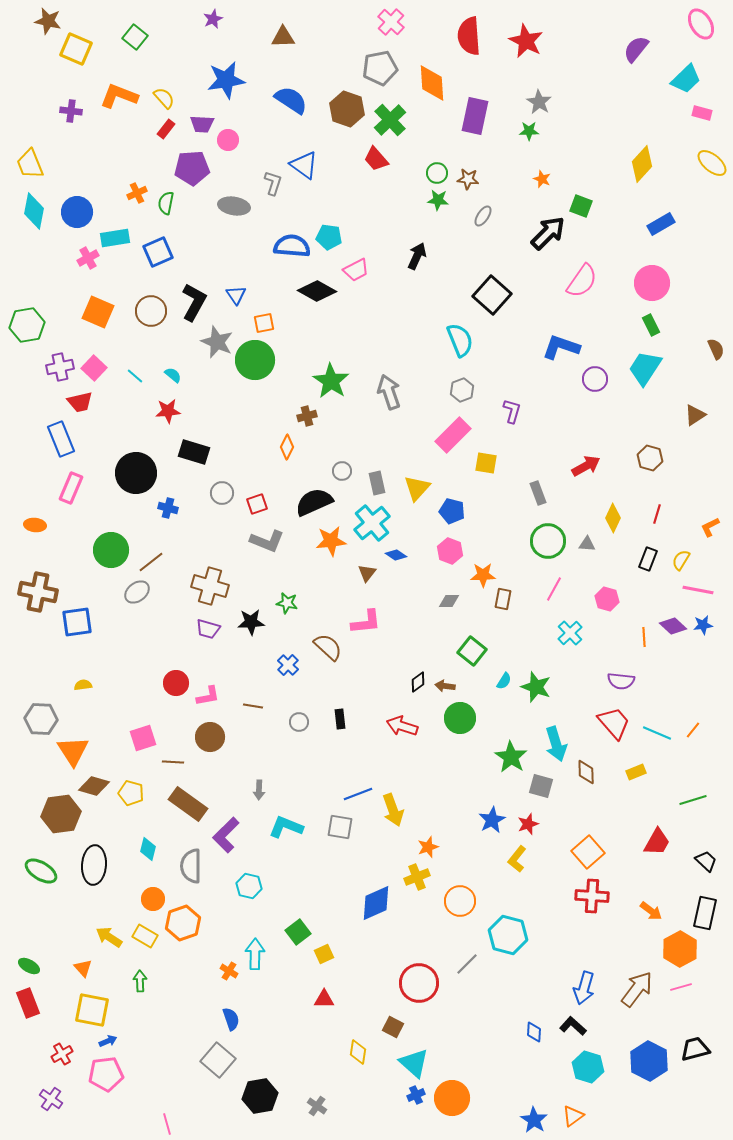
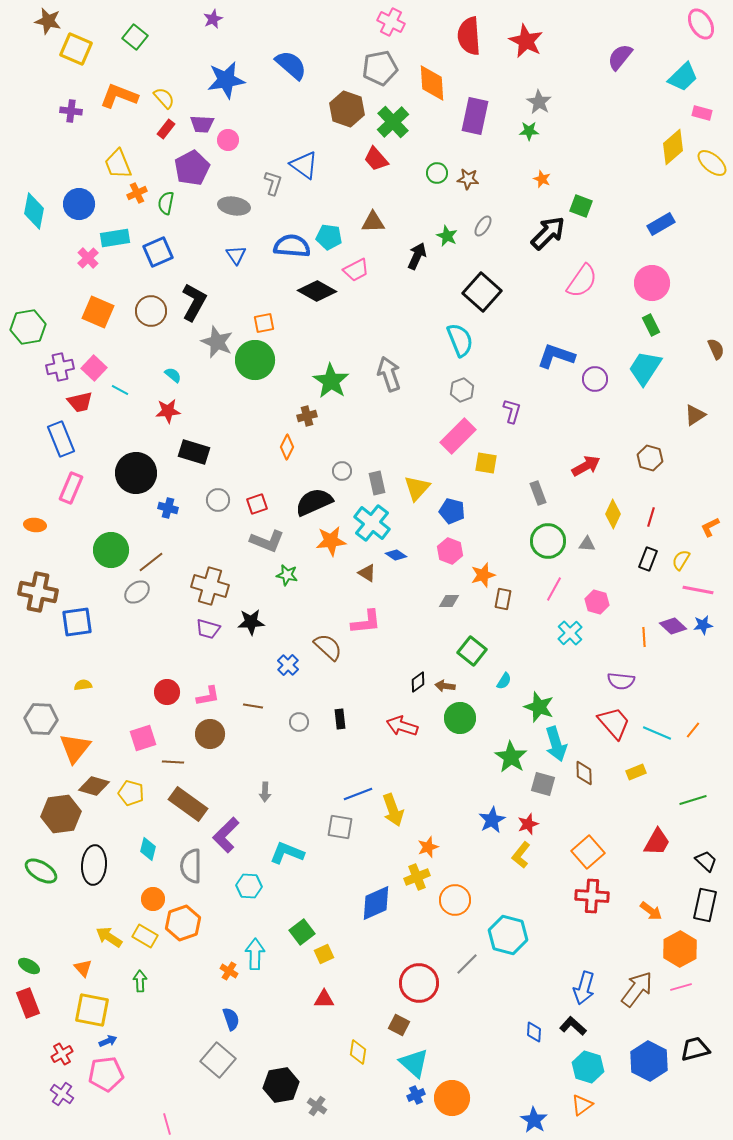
pink cross at (391, 22): rotated 16 degrees counterclockwise
brown triangle at (283, 37): moved 90 px right, 185 px down
purple semicircle at (636, 49): moved 16 px left, 8 px down
cyan trapezoid at (686, 79): moved 3 px left, 2 px up
blue semicircle at (291, 100): moved 35 px up; rotated 8 degrees clockwise
green cross at (390, 120): moved 3 px right, 2 px down
yellow trapezoid at (30, 164): moved 88 px right
yellow diamond at (642, 164): moved 31 px right, 17 px up; rotated 6 degrees clockwise
purple pentagon at (192, 168): rotated 24 degrees counterclockwise
green star at (438, 200): moved 9 px right, 36 px down; rotated 20 degrees clockwise
blue circle at (77, 212): moved 2 px right, 8 px up
gray ellipse at (483, 216): moved 10 px down
pink cross at (88, 258): rotated 15 degrees counterclockwise
blue triangle at (236, 295): moved 40 px up
black square at (492, 295): moved 10 px left, 3 px up
green hexagon at (27, 325): moved 1 px right, 2 px down
blue L-shape at (561, 347): moved 5 px left, 9 px down
cyan line at (135, 376): moved 15 px left, 14 px down; rotated 12 degrees counterclockwise
gray arrow at (389, 392): moved 18 px up
pink rectangle at (453, 435): moved 5 px right, 1 px down
gray circle at (222, 493): moved 4 px left, 7 px down
red line at (657, 514): moved 6 px left, 3 px down
yellow diamond at (613, 518): moved 4 px up
cyan cross at (372, 523): rotated 12 degrees counterclockwise
brown triangle at (367, 573): rotated 36 degrees counterclockwise
orange star at (483, 575): rotated 15 degrees counterclockwise
pink hexagon at (607, 599): moved 10 px left, 3 px down
green star at (287, 603): moved 28 px up
red circle at (176, 683): moved 9 px left, 9 px down
green star at (536, 687): moved 3 px right, 20 px down
brown circle at (210, 737): moved 3 px up
orange triangle at (73, 751): moved 2 px right, 3 px up; rotated 12 degrees clockwise
brown diamond at (586, 772): moved 2 px left, 1 px down
gray square at (541, 786): moved 2 px right, 2 px up
gray arrow at (259, 790): moved 6 px right, 2 px down
cyan L-shape at (286, 827): moved 1 px right, 26 px down
yellow L-shape at (517, 859): moved 4 px right, 4 px up
cyan hexagon at (249, 886): rotated 10 degrees counterclockwise
orange circle at (460, 901): moved 5 px left, 1 px up
black rectangle at (705, 913): moved 8 px up
green square at (298, 932): moved 4 px right
brown square at (393, 1027): moved 6 px right, 2 px up
black hexagon at (260, 1096): moved 21 px right, 11 px up
purple cross at (51, 1099): moved 11 px right, 5 px up
orange triangle at (573, 1116): moved 9 px right, 11 px up
